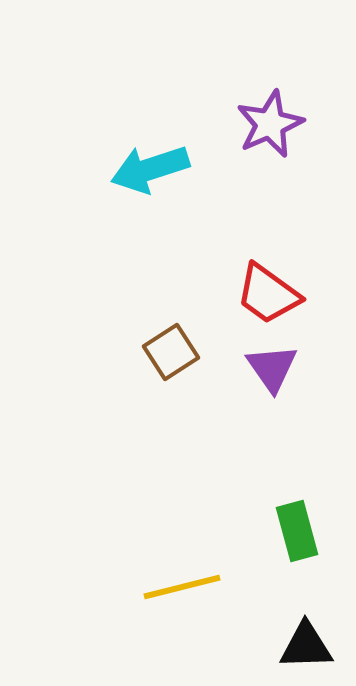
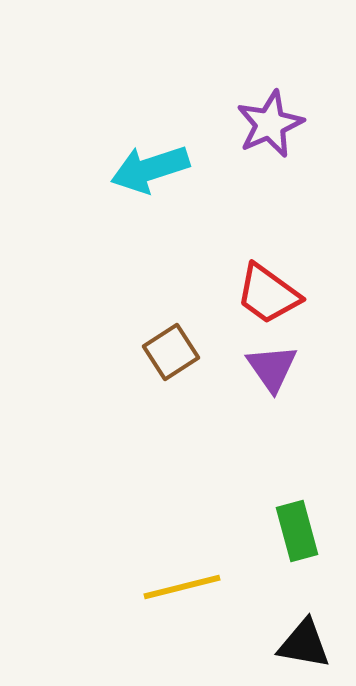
black triangle: moved 2 px left, 2 px up; rotated 12 degrees clockwise
